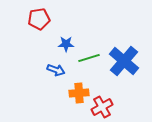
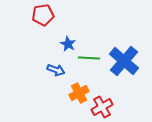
red pentagon: moved 4 px right, 4 px up
blue star: moved 2 px right; rotated 28 degrees clockwise
green line: rotated 20 degrees clockwise
orange cross: rotated 24 degrees counterclockwise
